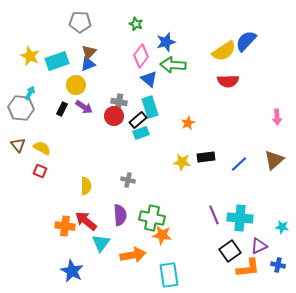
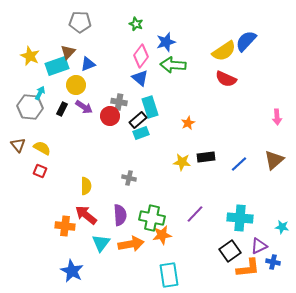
brown triangle at (89, 52): moved 21 px left
cyan rectangle at (57, 61): moved 5 px down
blue triangle at (149, 79): moved 9 px left, 1 px up
red semicircle at (228, 81): moved 2 px left, 2 px up; rotated 25 degrees clockwise
cyan arrow at (30, 93): moved 10 px right
gray hexagon at (21, 108): moved 9 px right, 1 px up
red circle at (114, 116): moved 4 px left
gray cross at (128, 180): moved 1 px right, 2 px up
purple line at (214, 215): moved 19 px left, 1 px up; rotated 66 degrees clockwise
red arrow at (86, 221): moved 6 px up
orange star at (162, 235): rotated 18 degrees counterclockwise
orange arrow at (133, 255): moved 2 px left, 11 px up
blue cross at (278, 265): moved 5 px left, 3 px up
